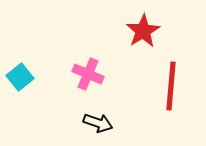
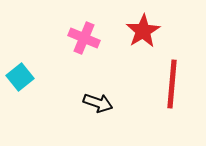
pink cross: moved 4 px left, 36 px up
red line: moved 1 px right, 2 px up
black arrow: moved 20 px up
